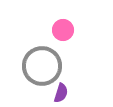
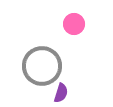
pink circle: moved 11 px right, 6 px up
